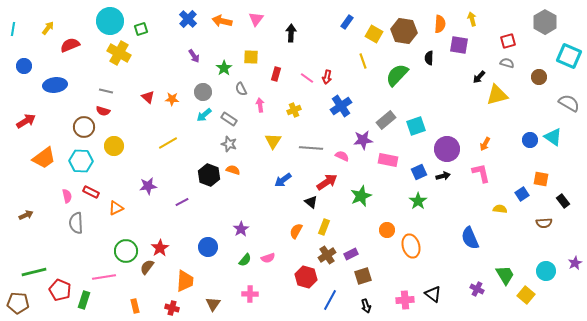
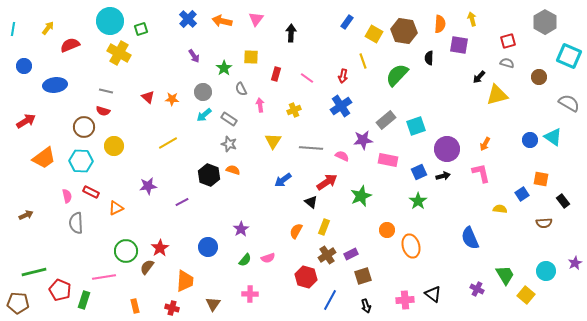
red arrow at (327, 77): moved 16 px right, 1 px up
